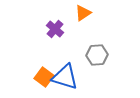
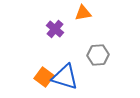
orange triangle: rotated 24 degrees clockwise
gray hexagon: moved 1 px right
